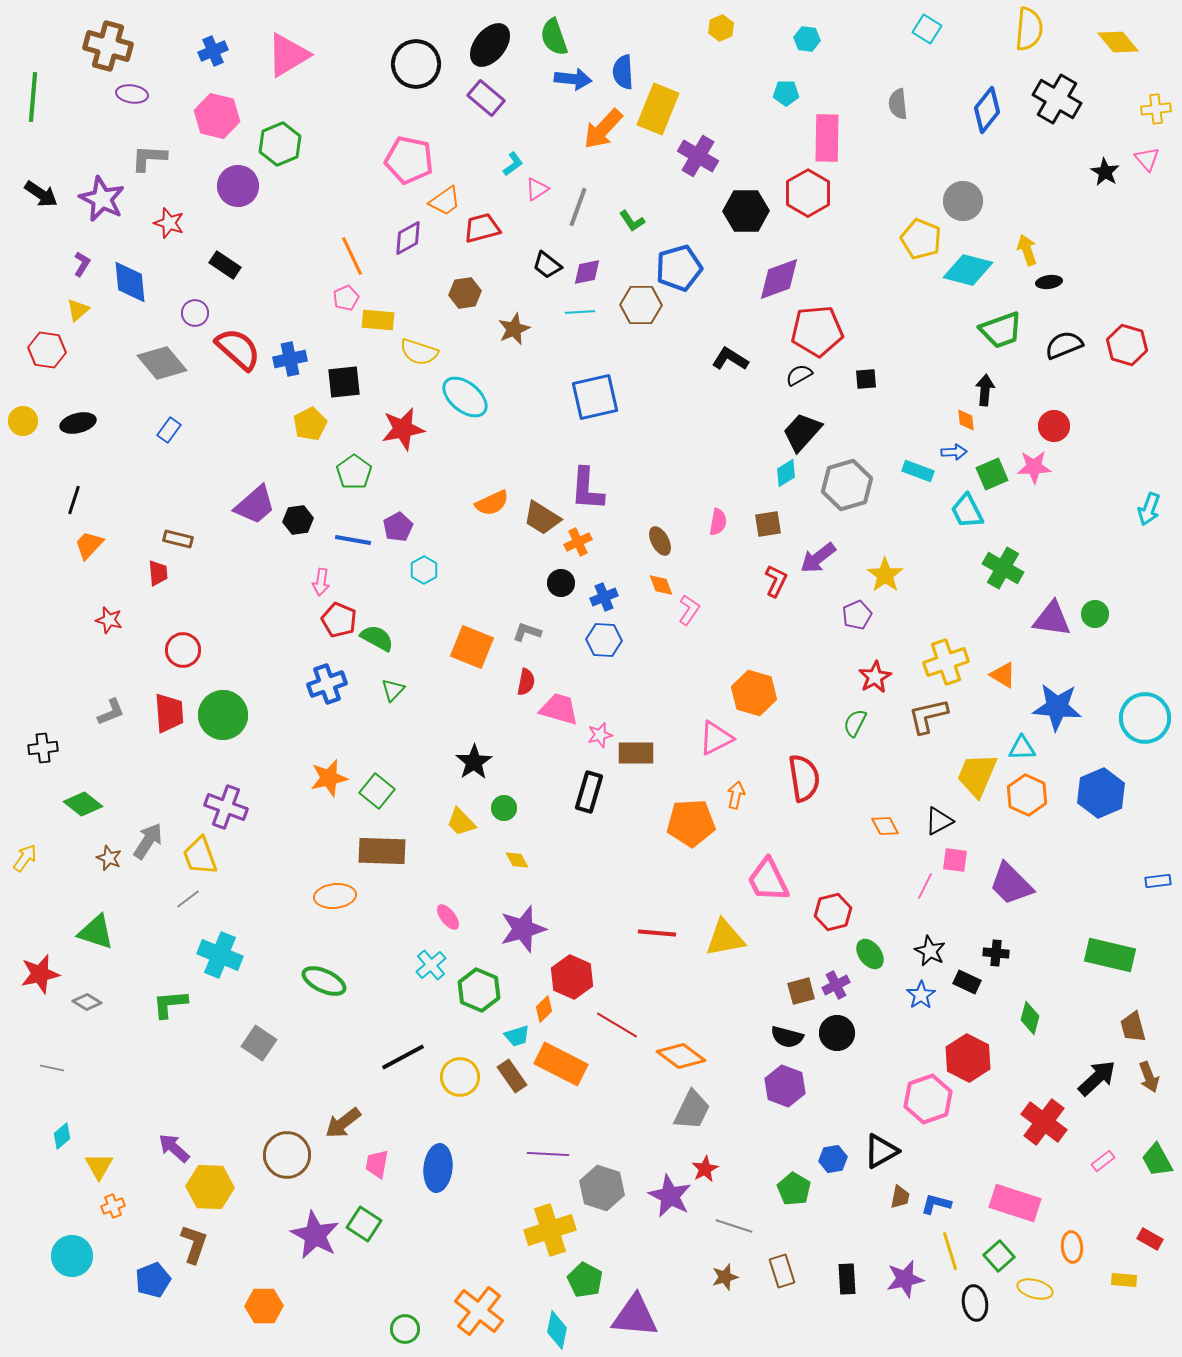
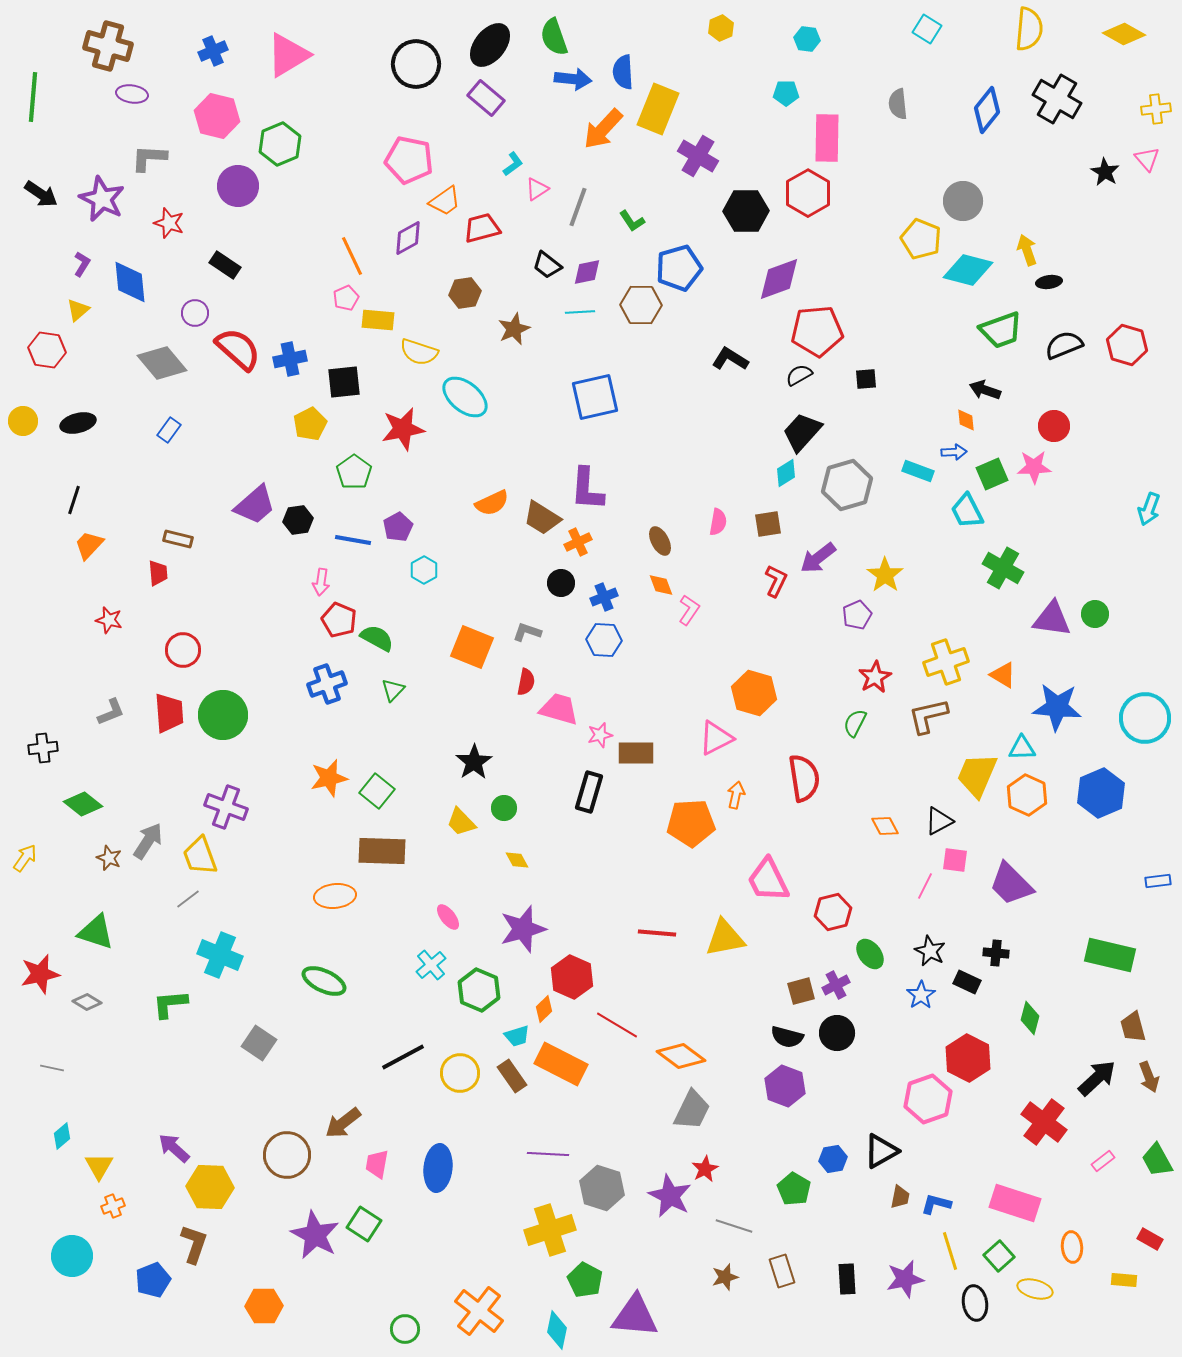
yellow diamond at (1118, 42): moved 6 px right, 8 px up; rotated 21 degrees counterclockwise
black arrow at (985, 390): rotated 76 degrees counterclockwise
yellow circle at (460, 1077): moved 4 px up
